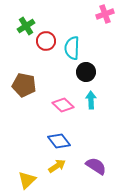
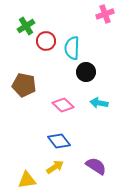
cyan arrow: moved 8 px right, 3 px down; rotated 78 degrees counterclockwise
yellow arrow: moved 2 px left, 1 px down
yellow triangle: rotated 36 degrees clockwise
